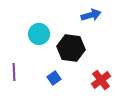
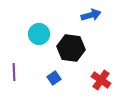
red cross: rotated 18 degrees counterclockwise
